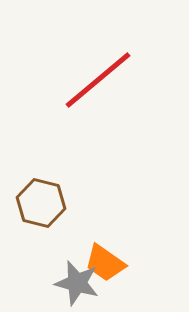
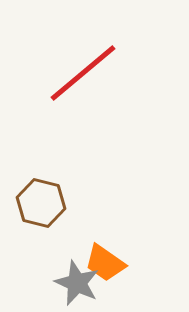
red line: moved 15 px left, 7 px up
gray star: rotated 9 degrees clockwise
